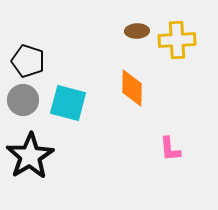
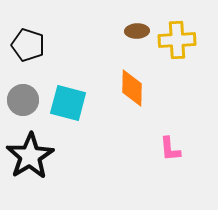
black pentagon: moved 16 px up
